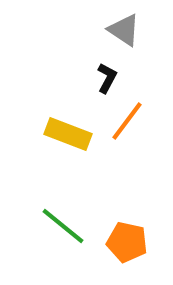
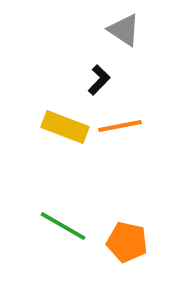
black L-shape: moved 8 px left, 2 px down; rotated 16 degrees clockwise
orange line: moved 7 px left, 5 px down; rotated 42 degrees clockwise
yellow rectangle: moved 3 px left, 7 px up
green line: rotated 9 degrees counterclockwise
